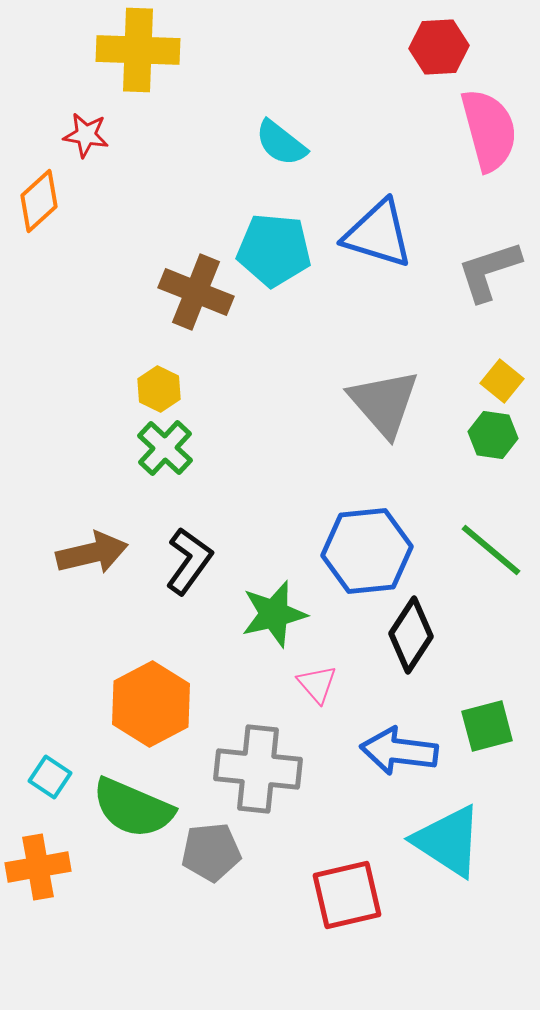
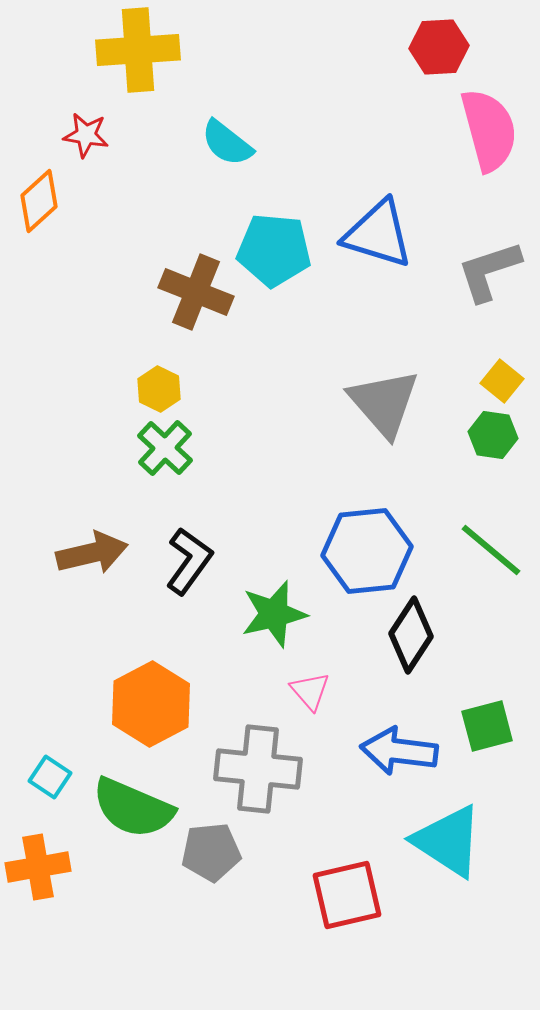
yellow cross: rotated 6 degrees counterclockwise
cyan semicircle: moved 54 px left
pink triangle: moved 7 px left, 7 px down
